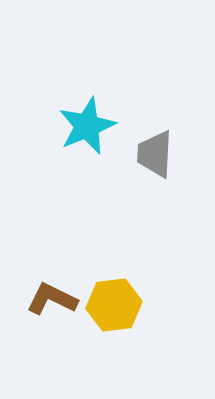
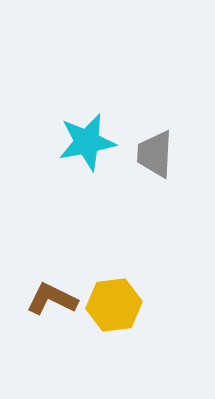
cyan star: moved 16 px down; rotated 12 degrees clockwise
